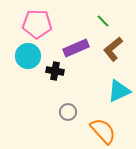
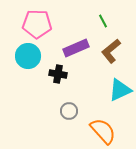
green line: rotated 16 degrees clockwise
brown L-shape: moved 2 px left, 2 px down
black cross: moved 3 px right, 3 px down
cyan triangle: moved 1 px right, 1 px up
gray circle: moved 1 px right, 1 px up
